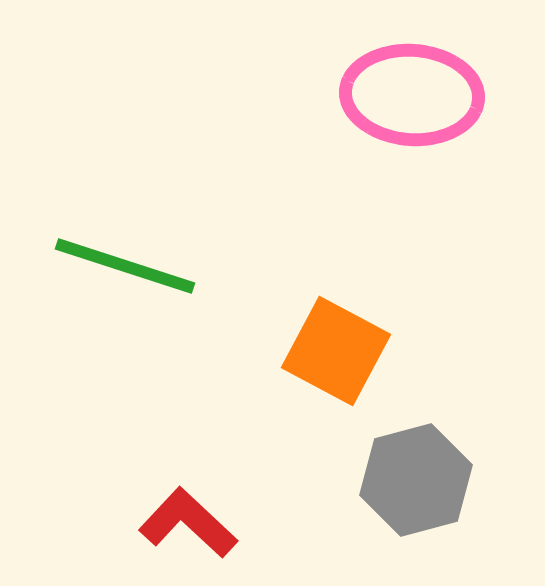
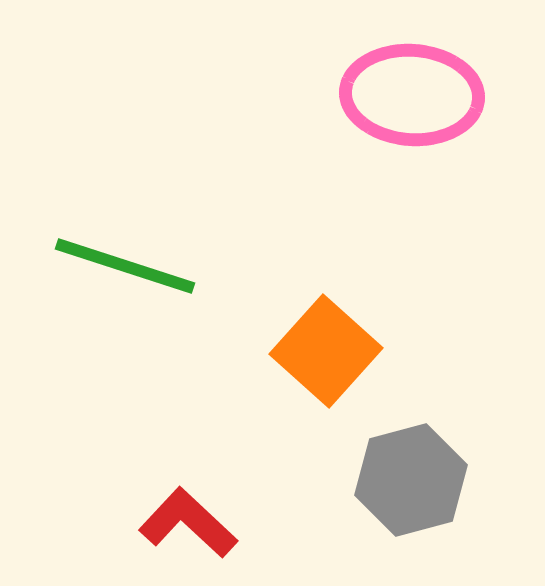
orange square: moved 10 px left; rotated 14 degrees clockwise
gray hexagon: moved 5 px left
